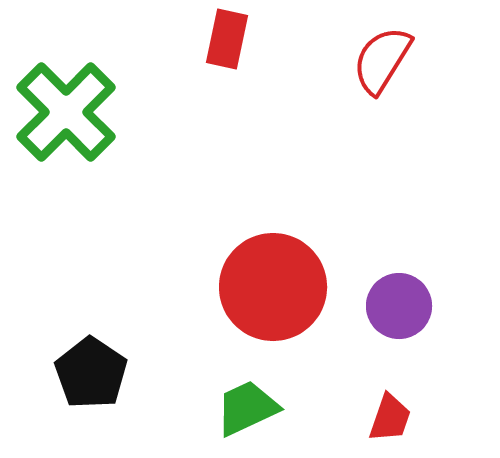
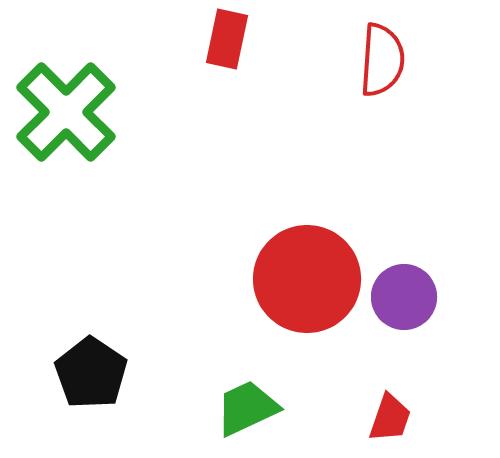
red semicircle: rotated 152 degrees clockwise
red circle: moved 34 px right, 8 px up
purple circle: moved 5 px right, 9 px up
